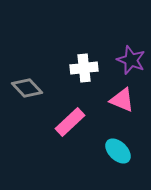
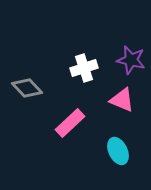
purple star: rotated 8 degrees counterclockwise
white cross: rotated 12 degrees counterclockwise
pink rectangle: moved 1 px down
cyan ellipse: rotated 20 degrees clockwise
